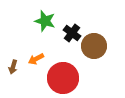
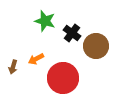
brown circle: moved 2 px right
